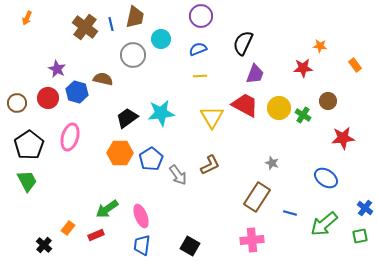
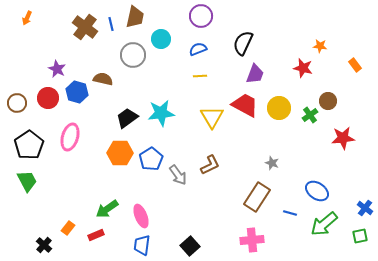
red star at (303, 68): rotated 18 degrees clockwise
green cross at (303, 115): moved 7 px right; rotated 21 degrees clockwise
blue ellipse at (326, 178): moved 9 px left, 13 px down
black square at (190, 246): rotated 18 degrees clockwise
